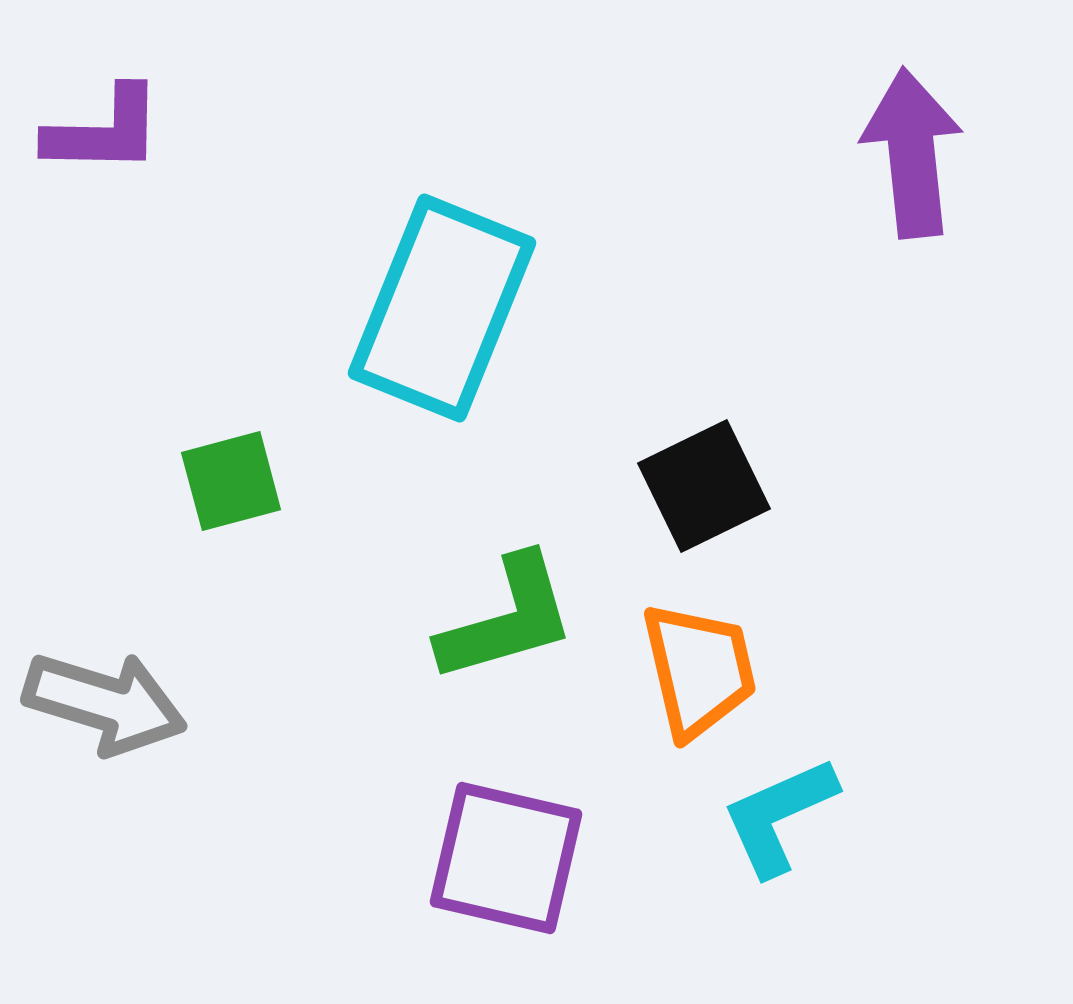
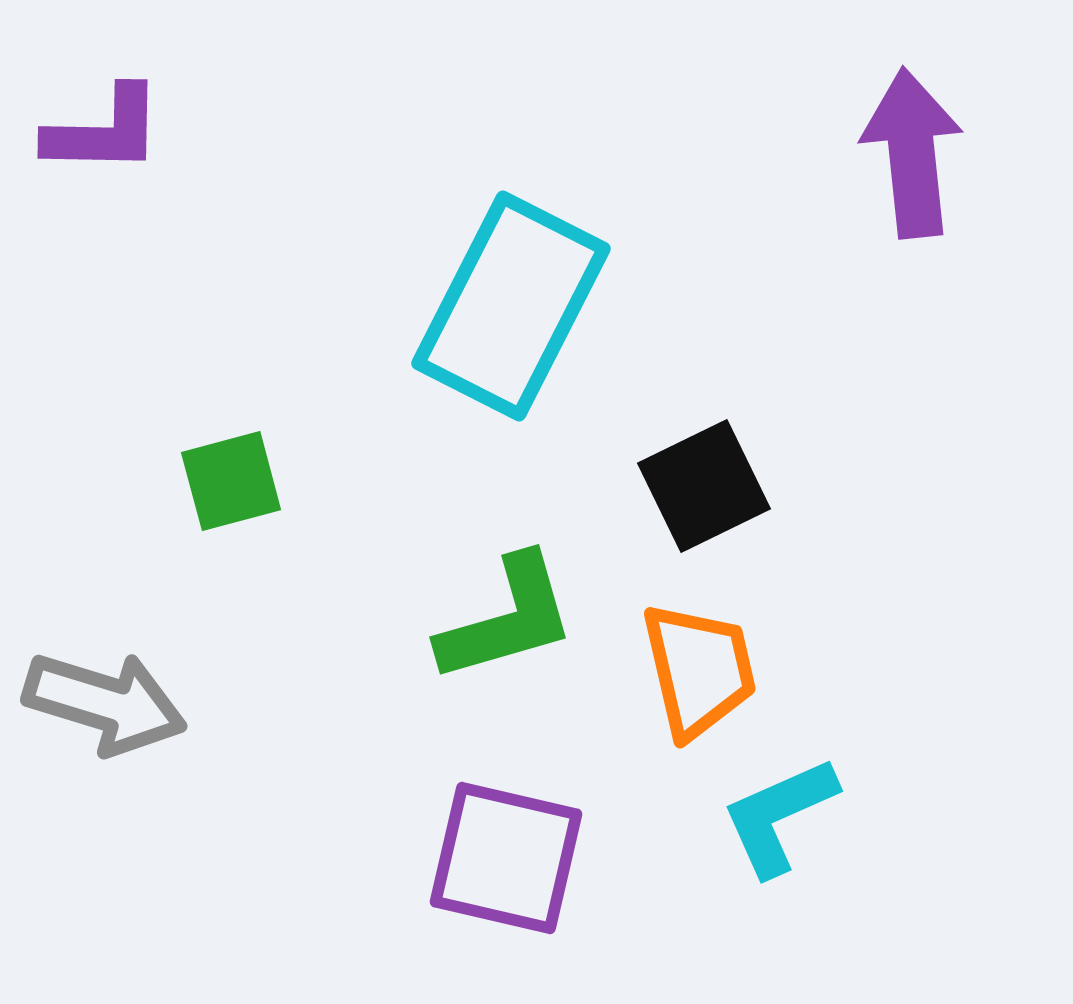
cyan rectangle: moved 69 px right, 2 px up; rotated 5 degrees clockwise
